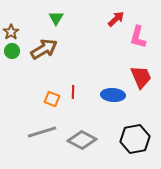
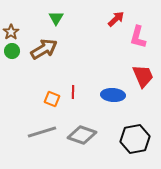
red trapezoid: moved 2 px right, 1 px up
gray diamond: moved 5 px up; rotated 8 degrees counterclockwise
